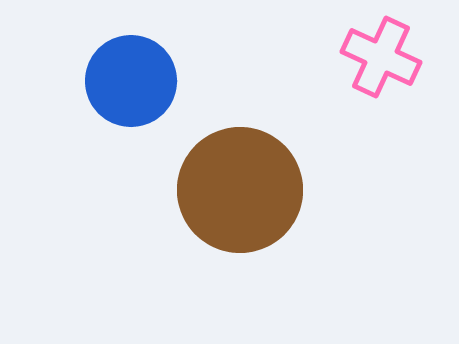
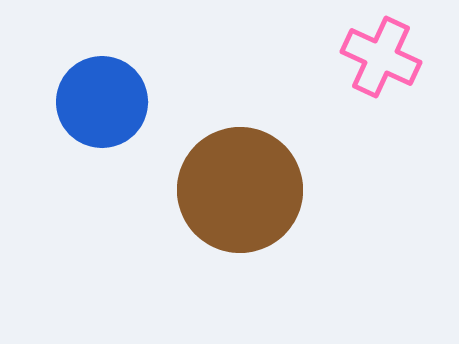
blue circle: moved 29 px left, 21 px down
